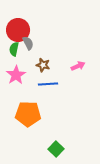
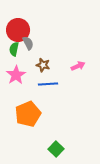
orange pentagon: rotated 25 degrees counterclockwise
